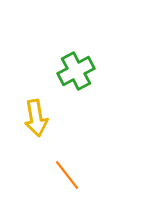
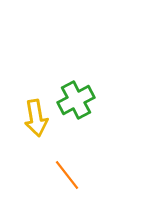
green cross: moved 29 px down
